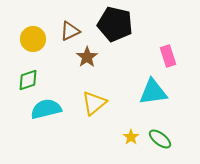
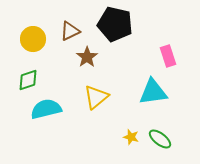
yellow triangle: moved 2 px right, 6 px up
yellow star: rotated 21 degrees counterclockwise
